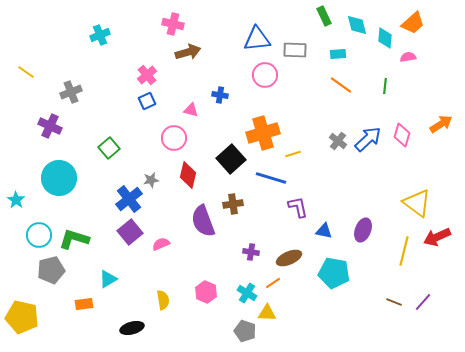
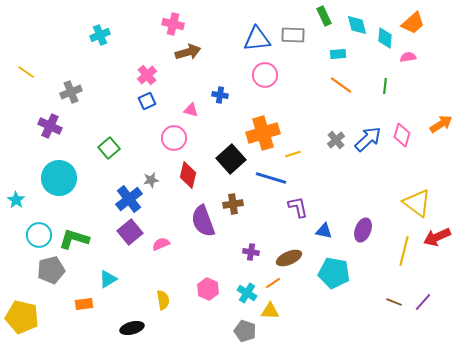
gray rectangle at (295, 50): moved 2 px left, 15 px up
gray cross at (338, 141): moved 2 px left, 1 px up; rotated 12 degrees clockwise
pink hexagon at (206, 292): moved 2 px right, 3 px up
yellow triangle at (267, 313): moved 3 px right, 2 px up
